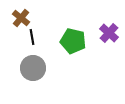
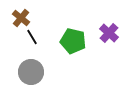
black line: rotated 21 degrees counterclockwise
gray circle: moved 2 px left, 4 px down
